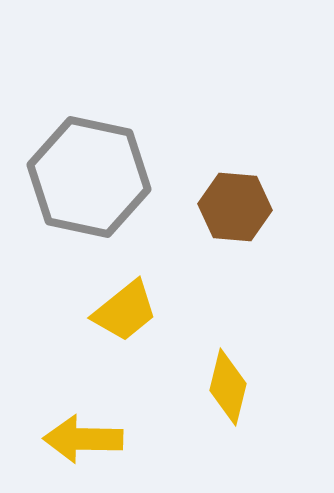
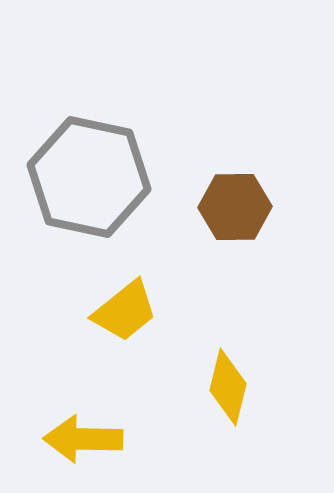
brown hexagon: rotated 6 degrees counterclockwise
